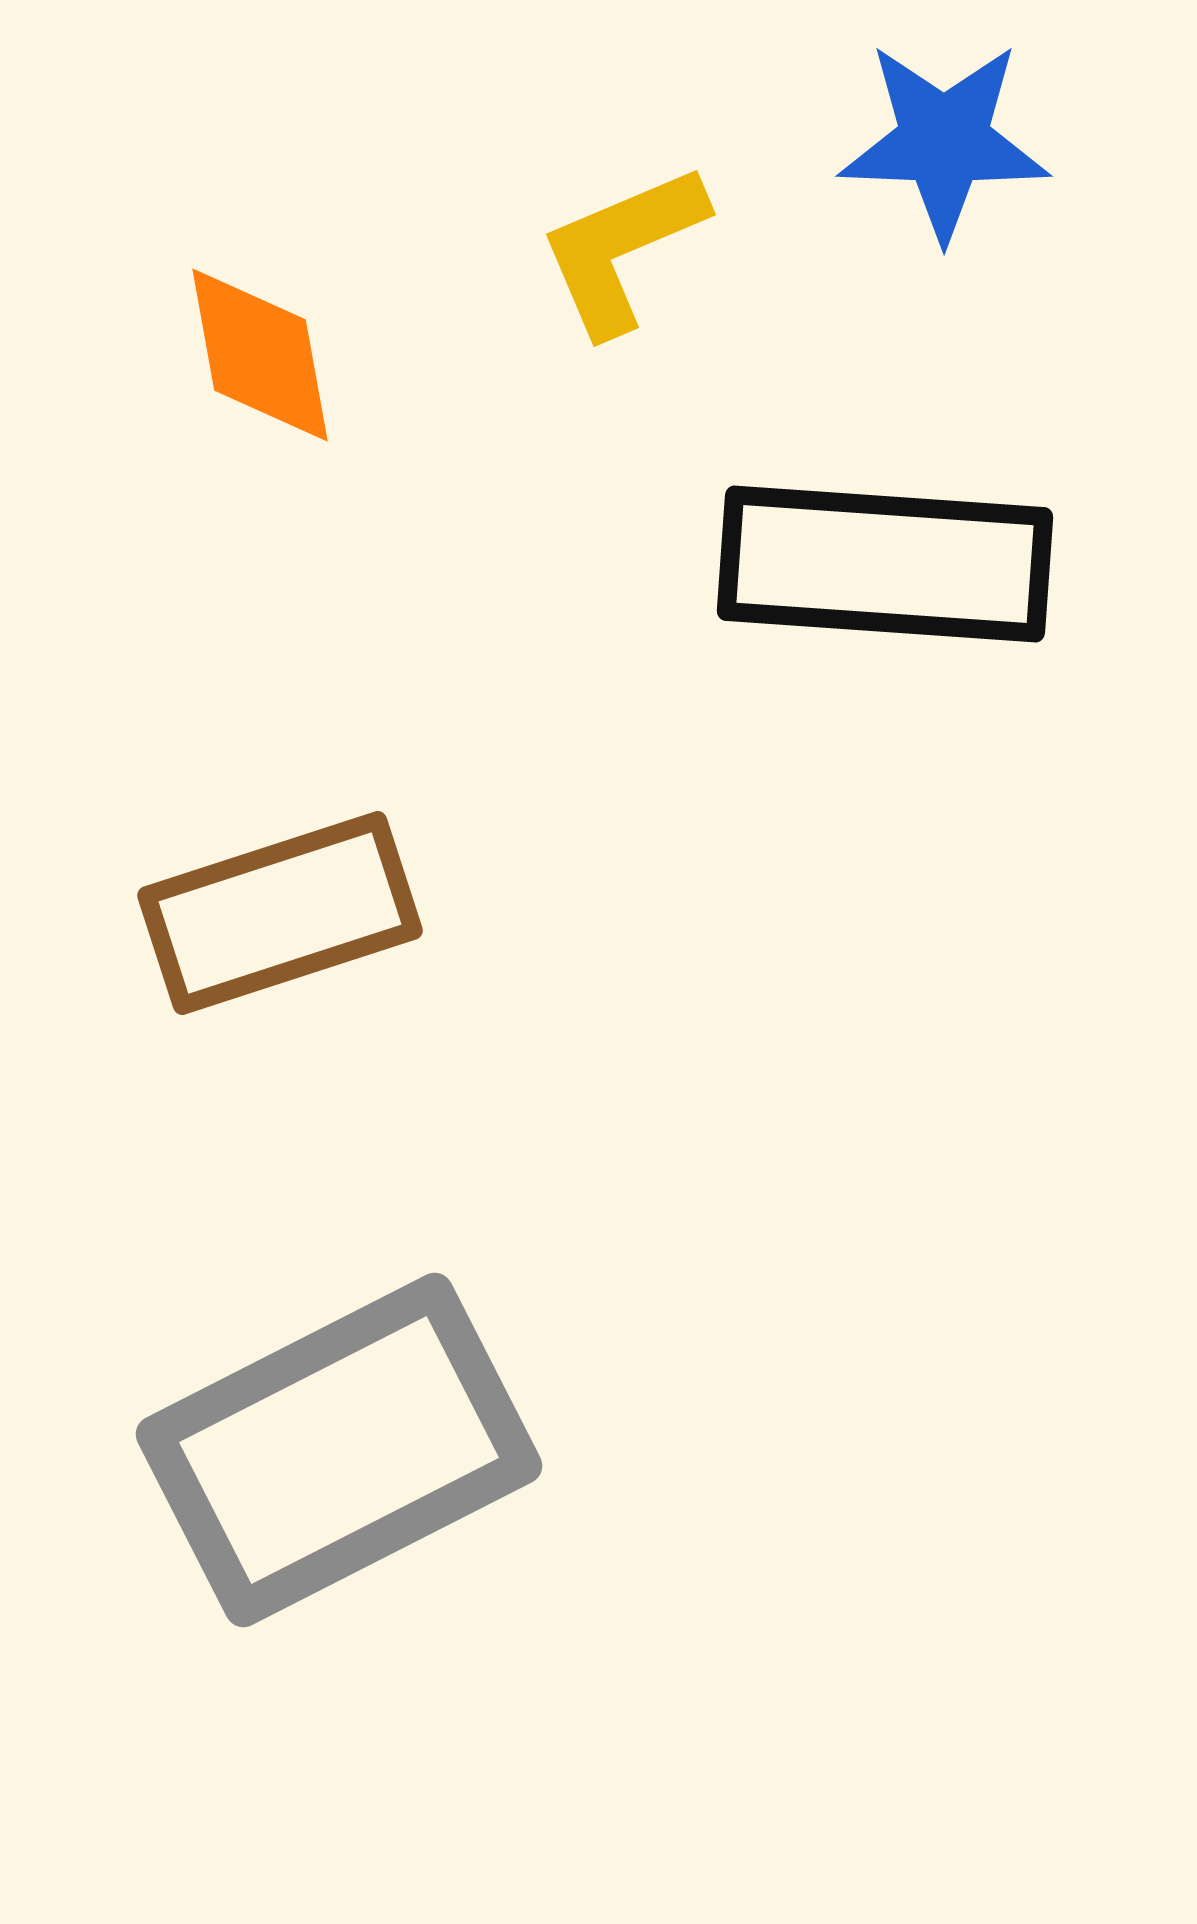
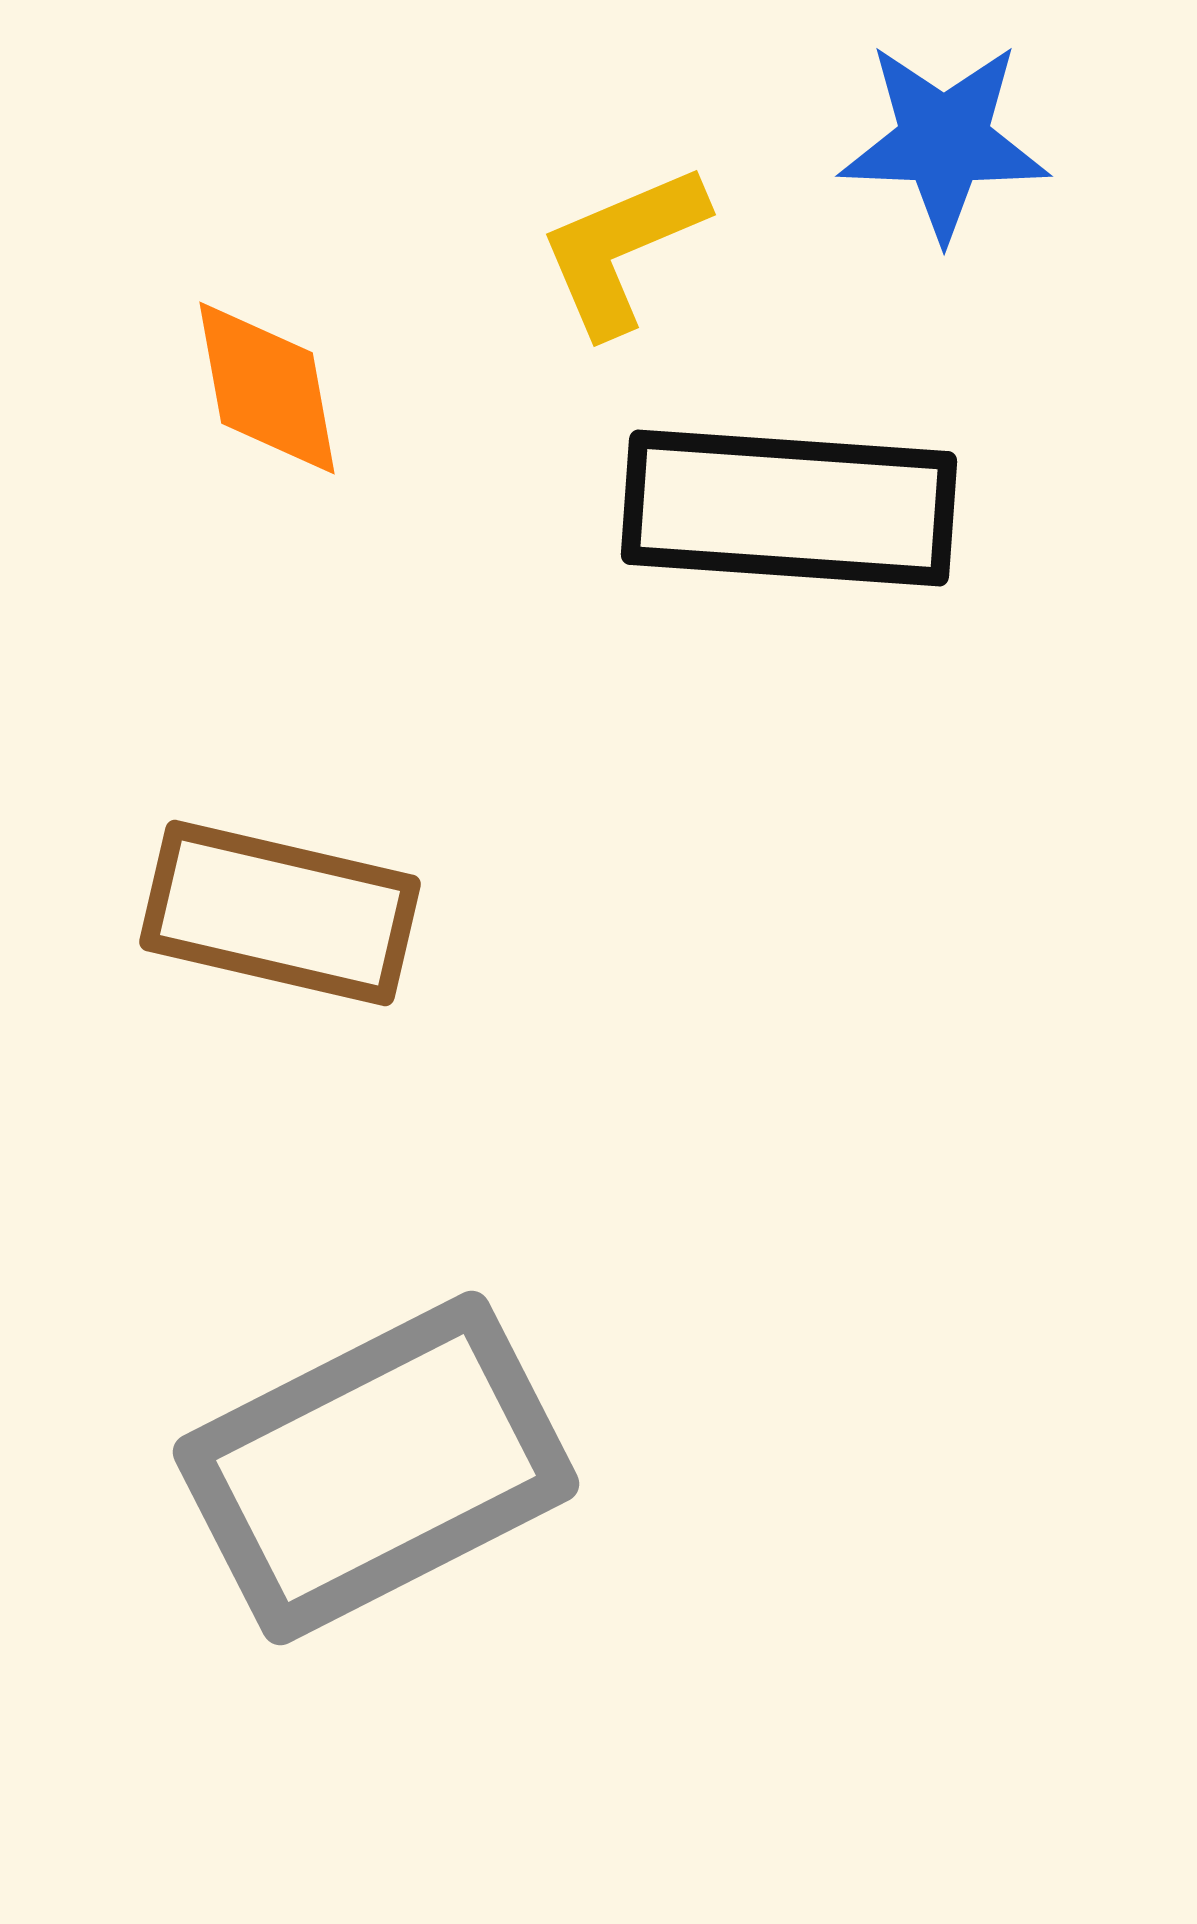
orange diamond: moved 7 px right, 33 px down
black rectangle: moved 96 px left, 56 px up
brown rectangle: rotated 31 degrees clockwise
gray rectangle: moved 37 px right, 18 px down
